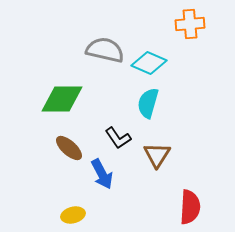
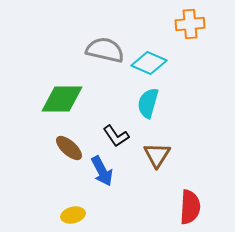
black L-shape: moved 2 px left, 2 px up
blue arrow: moved 3 px up
